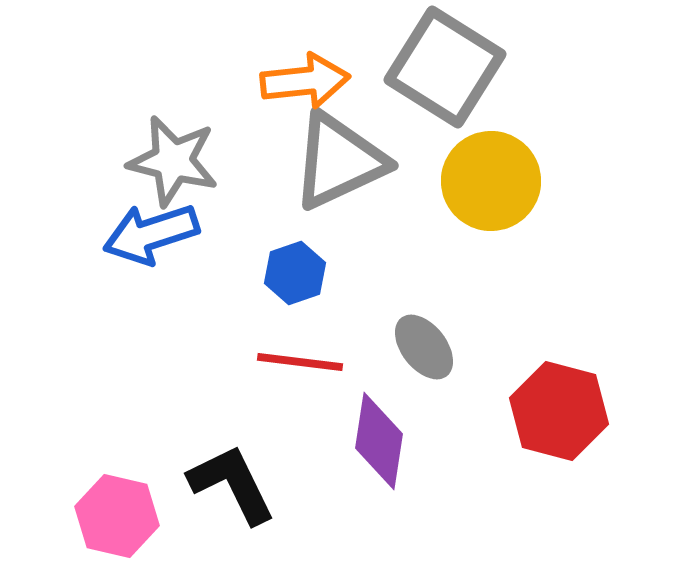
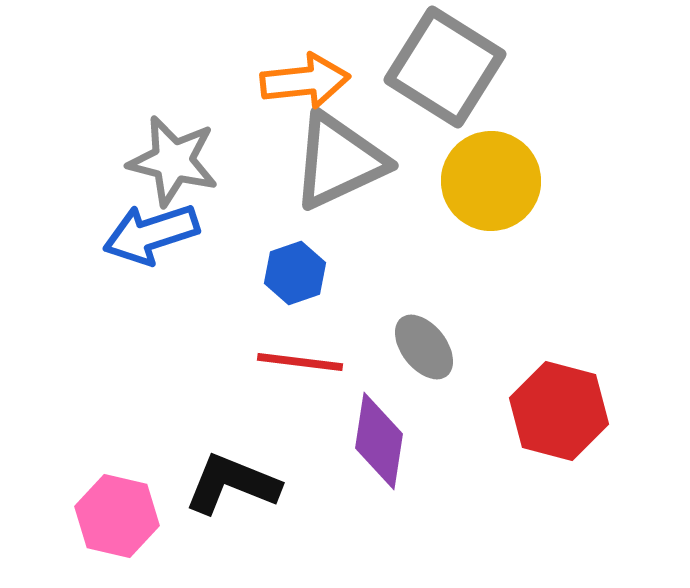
black L-shape: rotated 42 degrees counterclockwise
